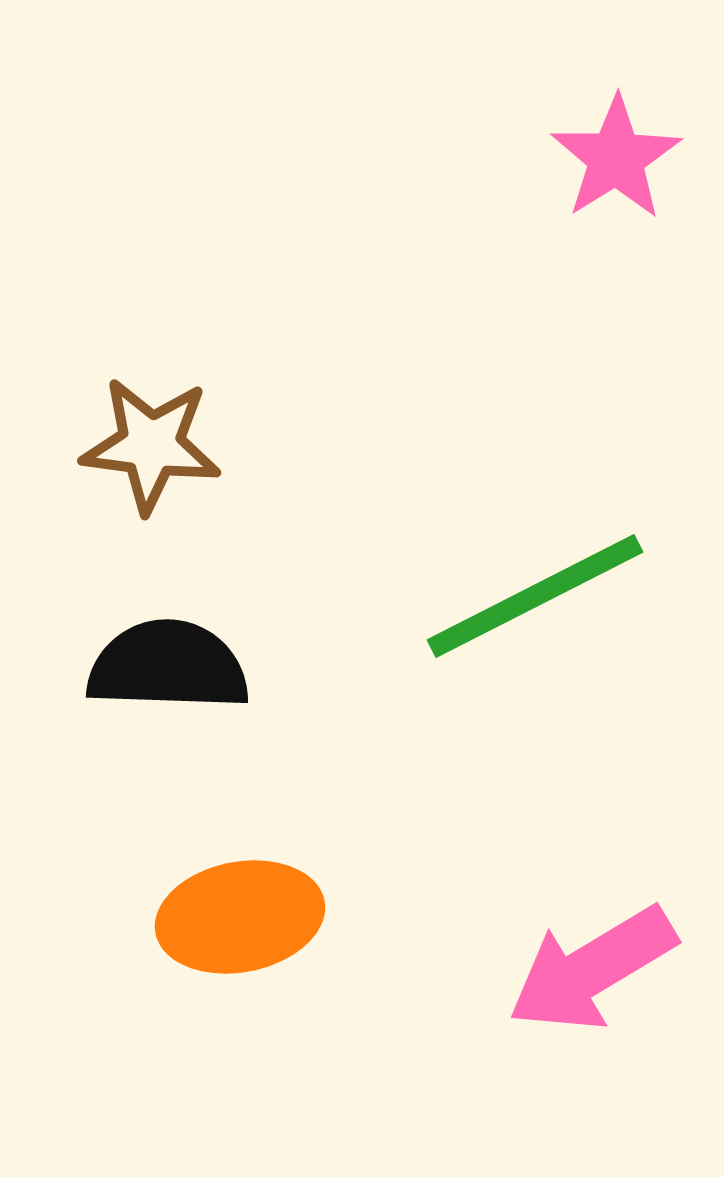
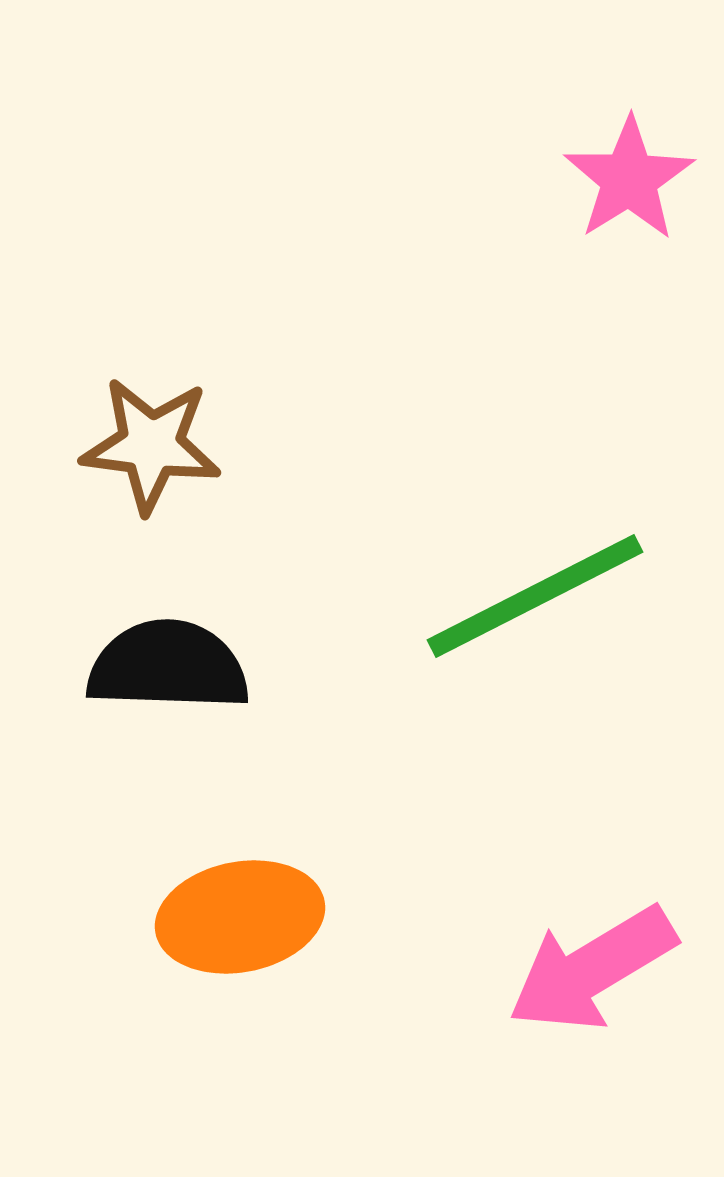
pink star: moved 13 px right, 21 px down
